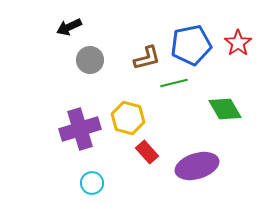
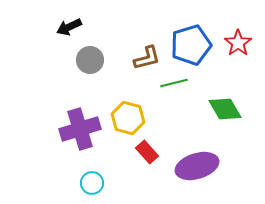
blue pentagon: rotated 6 degrees counterclockwise
